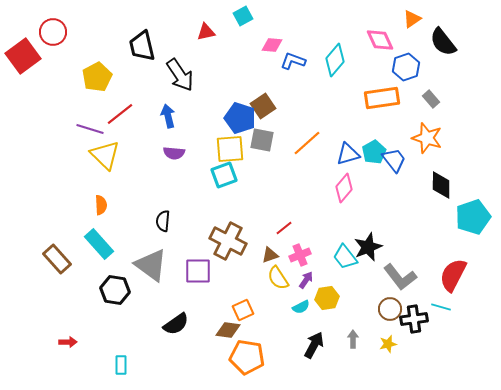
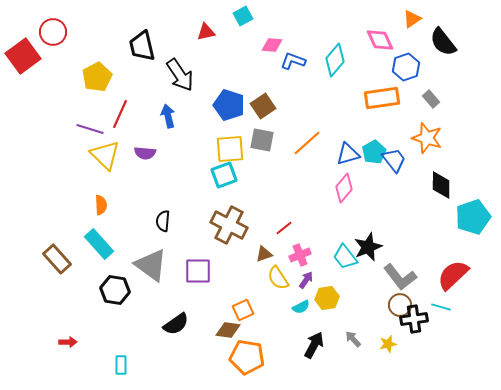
red line at (120, 114): rotated 28 degrees counterclockwise
blue pentagon at (240, 118): moved 11 px left, 13 px up
purple semicircle at (174, 153): moved 29 px left
brown cross at (228, 241): moved 1 px right, 16 px up
brown triangle at (270, 255): moved 6 px left, 1 px up
red semicircle at (453, 275): rotated 20 degrees clockwise
brown circle at (390, 309): moved 10 px right, 4 px up
gray arrow at (353, 339): rotated 42 degrees counterclockwise
